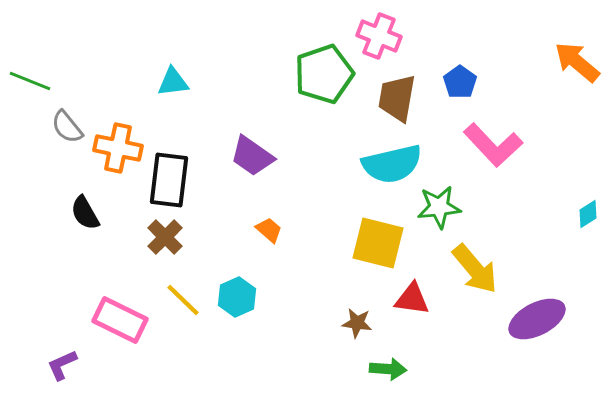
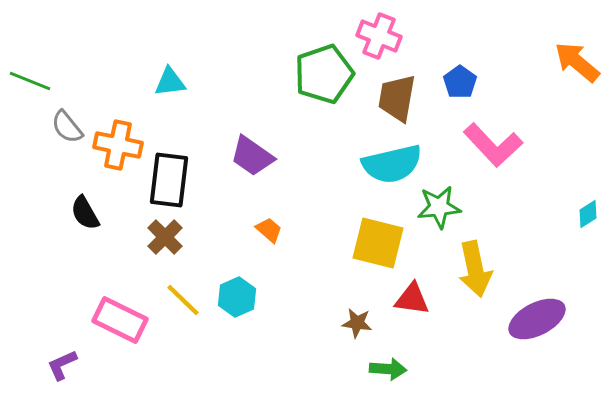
cyan triangle: moved 3 px left
orange cross: moved 3 px up
yellow arrow: rotated 28 degrees clockwise
